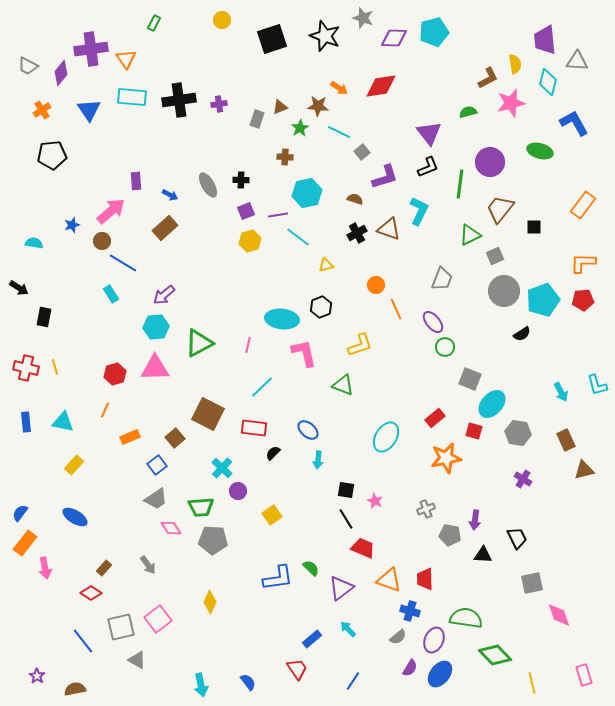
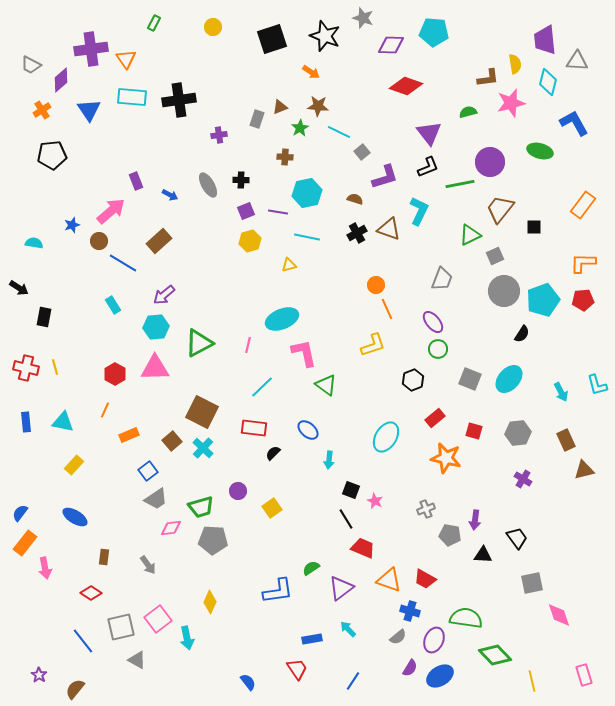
yellow circle at (222, 20): moved 9 px left, 7 px down
cyan pentagon at (434, 32): rotated 20 degrees clockwise
purple diamond at (394, 38): moved 3 px left, 7 px down
gray trapezoid at (28, 66): moved 3 px right, 1 px up
purple diamond at (61, 73): moved 7 px down; rotated 10 degrees clockwise
brown L-shape at (488, 78): rotated 20 degrees clockwise
red diamond at (381, 86): moved 25 px right; rotated 28 degrees clockwise
orange arrow at (339, 88): moved 28 px left, 16 px up
purple cross at (219, 104): moved 31 px down
purple rectangle at (136, 181): rotated 18 degrees counterclockwise
green line at (460, 184): rotated 72 degrees clockwise
purple line at (278, 215): moved 3 px up; rotated 18 degrees clockwise
brown rectangle at (165, 228): moved 6 px left, 13 px down
cyan line at (298, 237): moved 9 px right; rotated 25 degrees counterclockwise
brown circle at (102, 241): moved 3 px left
yellow triangle at (326, 265): moved 37 px left
cyan rectangle at (111, 294): moved 2 px right, 11 px down
black hexagon at (321, 307): moved 92 px right, 73 px down
orange line at (396, 309): moved 9 px left
cyan ellipse at (282, 319): rotated 28 degrees counterclockwise
black semicircle at (522, 334): rotated 24 degrees counterclockwise
yellow L-shape at (360, 345): moved 13 px right
green circle at (445, 347): moved 7 px left, 2 px down
red hexagon at (115, 374): rotated 15 degrees counterclockwise
green triangle at (343, 385): moved 17 px left; rotated 15 degrees clockwise
cyan ellipse at (492, 404): moved 17 px right, 25 px up
brown square at (208, 414): moved 6 px left, 2 px up
gray hexagon at (518, 433): rotated 15 degrees counterclockwise
orange rectangle at (130, 437): moved 1 px left, 2 px up
brown square at (175, 438): moved 3 px left, 3 px down
orange star at (446, 458): rotated 24 degrees clockwise
cyan arrow at (318, 460): moved 11 px right
blue square at (157, 465): moved 9 px left, 6 px down
cyan cross at (222, 468): moved 19 px left, 20 px up
black square at (346, 490): moved 5 px right; rotated 12 degrees clockwise
green trapezoid at (201, 507): rotated 12 degrees counterclockwise
yellow square at (272, 515): moved 7 px up
pink diamond at (171, 528): rotated 65 degrees counterclockwise
black trapezoid at (517, 538): rotated 10 degrees counterclockwise
brown rectangle at (104, 568): moved 11 px up; rotated 35 degrees counterclockwise
green semicircle at (311, 568): rotated 78 degrees counterclockwise
blue L-shape at (278, 578): moved 13 px down
red trapezoid at (425, 579): rotated 60 degrees counterclockwise
blue rectangle at (312, 639): rotated 30 degrees clockwise
blue ellipse at (440, 674): moved 2 px down; rotated 20 degrees clockwise
purple star at (37, 676): moved 2 px right, 1 px up
yellow line at (532, 683): moved 2 px up
cyan arrow at (201, 685): moved 14 px left, 47 px up
brown semicircle at (75, 689): rotated 40 degrees counterclockwise
